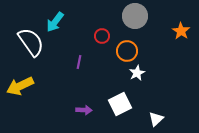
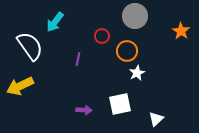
white semicircle: moved 1 px left, 4 px down
purple line: moved 1 px left, 3 px up
white square: rotated 15 degrees clockwise
